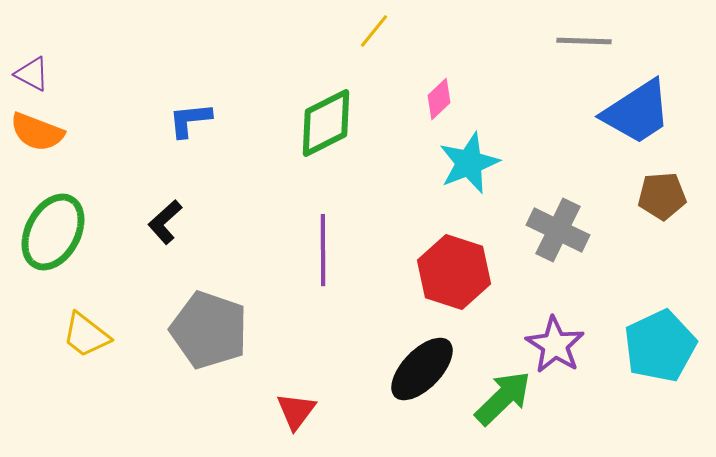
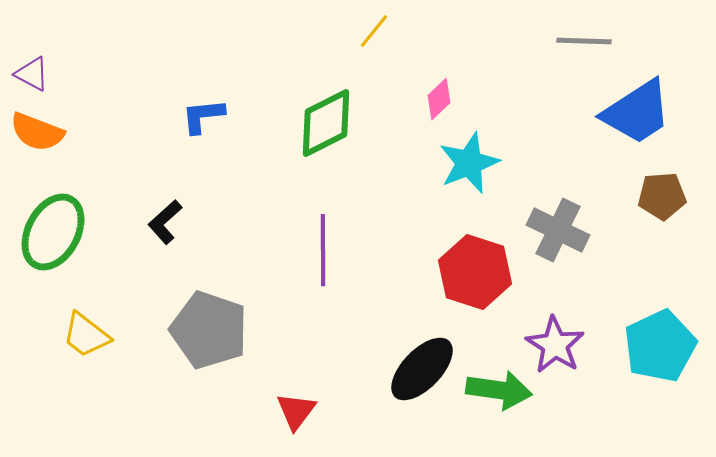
blue L-shape: moved 13 px right, 4 px up
red hexagon: moved 21 px right
green arrow: moved 4 px left, 8 px up; rotated 52 degrees clockwise
